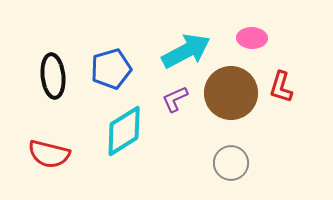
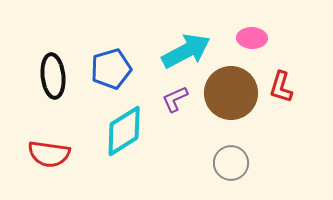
red semicircle: rotated 6 degrees counterclockwise
